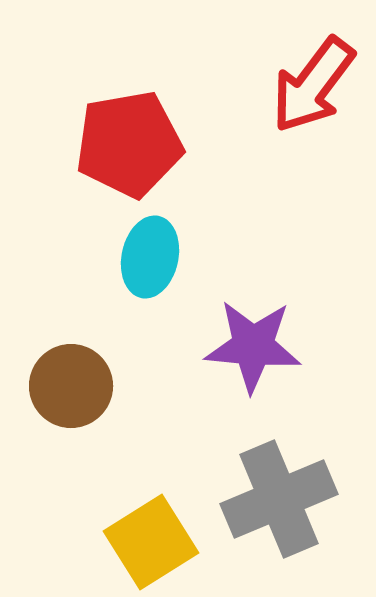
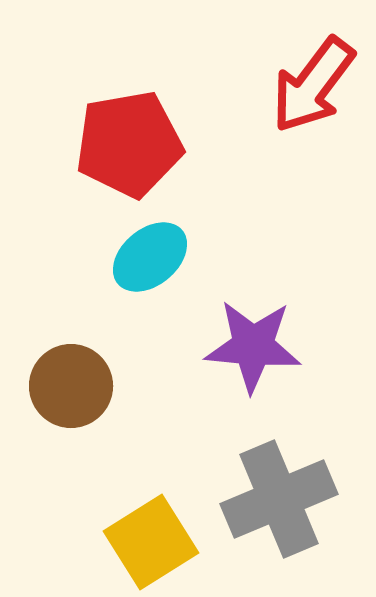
cyan ellipse: rotated 38 degrees clockwise
